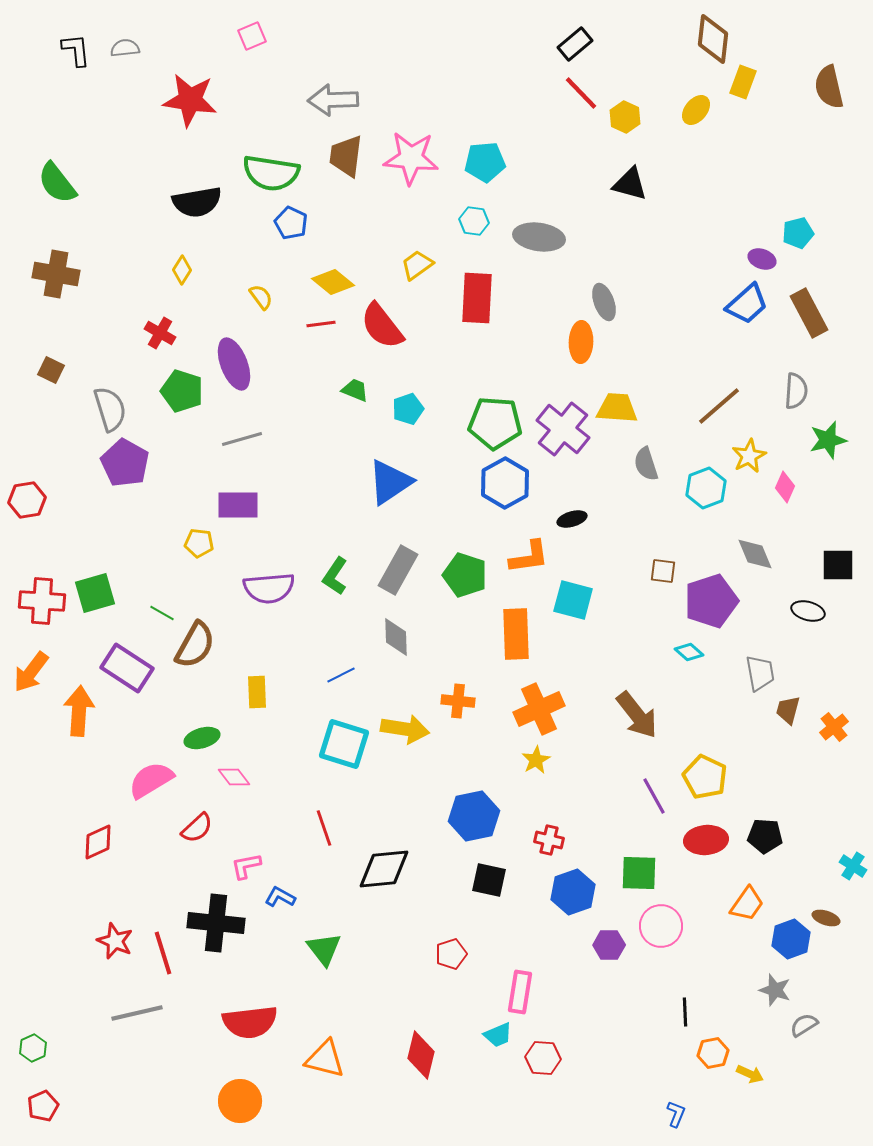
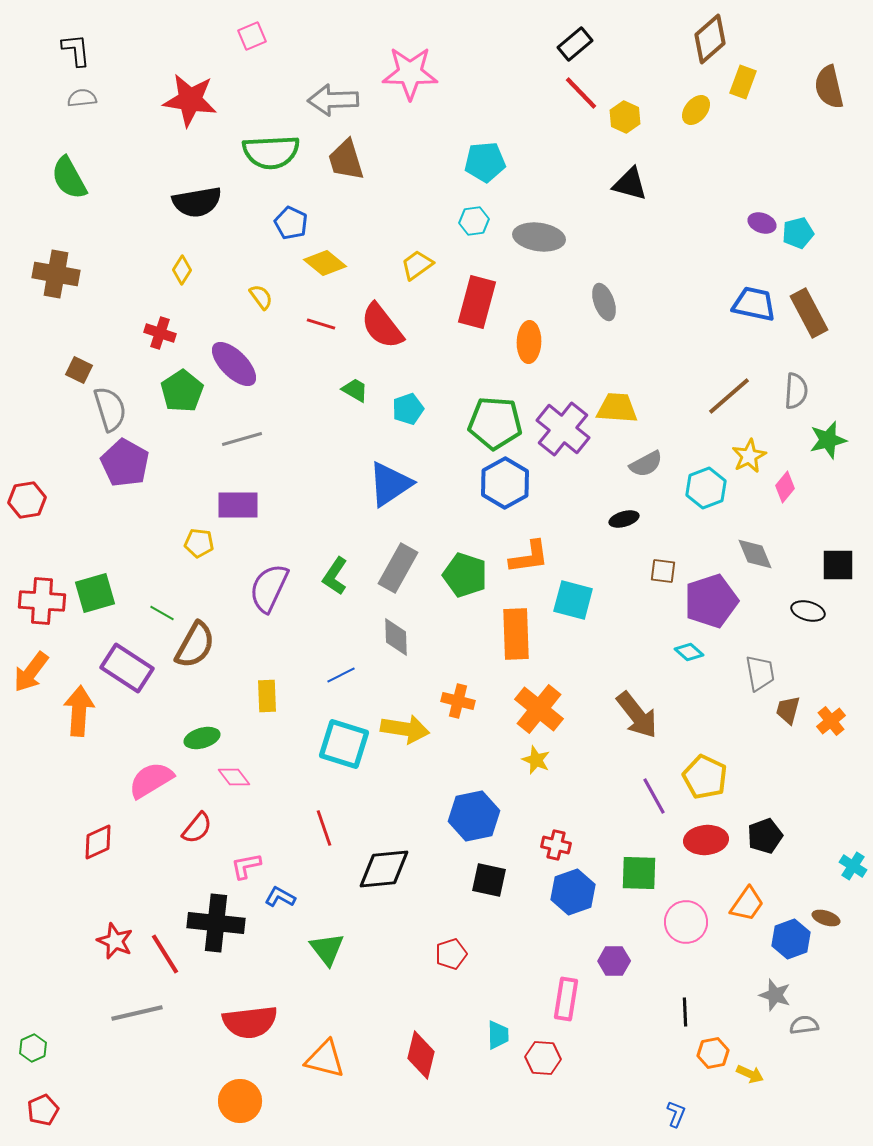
brown diamond at (713, 39): moved 3 px left; rotated 42 degrees clockwise
gray semicircle at (125, 48): moved 43 px left, 50 px down
brown trapezoid at (346, 156): moved 4 px down; rotated 24 degrees counterclockwise
pink star at (411, 158): moved 1 px left, 85 px up; rotated 4 degrees counterclockwise
green semicircle at (271, 173): moved 21 px up; rotated 12 degrees counterclockwise
green semicircle at (57, 183): moved 12 px right, 5 px up; rotated 9 degrees clockwise
cyan hexagon at (474, 221): rotated 16 degrees counterclockwise
purple ellipse at (762, 259): moved 36 px up
yellow diamond at (333, 282): moved 8 px left, 19 px up
red rectangle at (477, 298): moved 4 px down; rotated 12 degrees clockwise
blue trapezoid at (747, 304): moved 7 px right; rotated 126 degrees counterclockwise
red line at (321, 324): rotated 24 degrees clockwise
red cross at (160, 333): rotated 12 degrees counterclockwise
orange ellipse at (581, 342): moved 52 px left
purple ellipse at (234, 364): rotated 24 degrees counterclockwise
brown square at (51, 370): moved 28 px right
green trapezoid at (355, 390): rotated 8 degrees clockwise
green pentagon at (182, 391): rotated 21 degrees clockwise
brown line at (719, 406): moved 10 px right, 10 px up
gray semicircle at (646, 464): rotated 100 degrees counterclockwise
blue triangle at (390, 482): moved 2 px down
pink diamond at (785, 487): rotated 16 degrees clockwise
black ellipse at (572, 519): moved 52 px right
gray rectangle at (398, 570): moved 2 px up
purple semicircle at (269, 588): rotated 120 degrees clockwise
yellow rectangle at (257, 692): moved 10 px right, 4 px down
orange cross at (458, 701): rotated 8 degrees clockwise
orange cross at (539, 709): rotated 27 degrees counterclockwise
orange cross at (834, 727): moved 3 px left, 6 px up
yellow star at (536, 760): rotated 20 degrees counterclockwise
red semicircle at (197, 828): rotated 8 degrees counterclockwise
black pentagon at (765, 836): rotated 24 degrees counterclockwise
red cross at (549, 840): moved 7 px right, 5 px down
pink circle at (661, 926): moved 25 px right, 4 px up
purple hexagon at (609, 945): moved 5 px right, 16 px down
green triangle at (324, 949): moved 3 px right
red line at (163, 953): moved 2 px right, 1 px down; rotated 15 degrees counterclockwise
gray star at (775, 990): moved 5 px down
pink rectangle at (520, 992): moved 46 px right, 7 px down
gray semicircle at (804, 1025): rotated 24 degrees clockwise
cyan trapezoid at (498, 1035): rotated 68 degrees counterclockwise
red pentagon at (43, 1106): moved 4 px down
